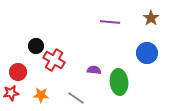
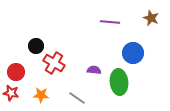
brown star: rotated 14 degrees counterclockwise
blue circle: moved 14 px left
red cross: moved 3 px down
red circle: moved 2 px left
red star: rotated 21 degrees clockwise
gray line: moved 1 px right
